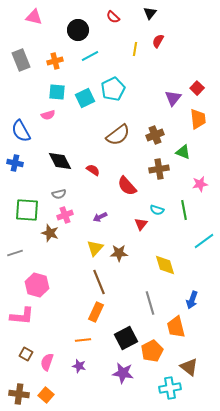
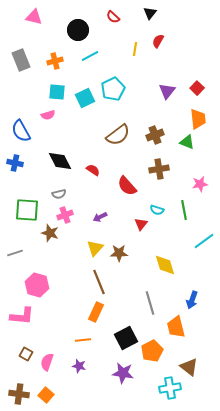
purple triangle at (173, 98): moved 6 px left, 7 px up
green triangle at (183, 152): moved 4 px right, 10 px up
